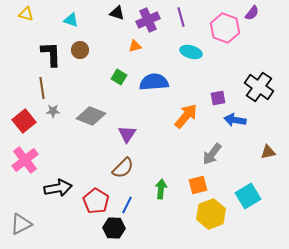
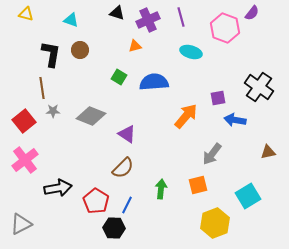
black L-shape: rotated 12 degrees clockwise
purple triangle: rotated 30 degrees counterclockwise
yellow hexagon: moved 4 px right, 9 px down
